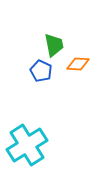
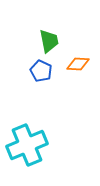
green trapezoid: moved 5 px left, 4 px up
cyan cross: rotated 9 degrees clockwise
